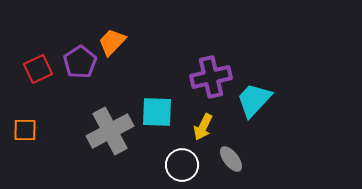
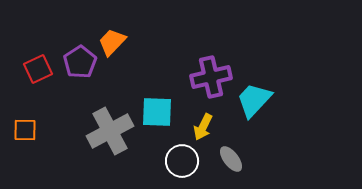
white circle: moved 4 px up
